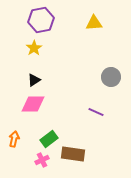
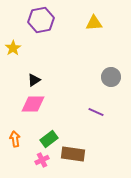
yellow star: moved 21 px left
orange arrow: moved 1 px right; rotated 21 degrees counterclockwise
